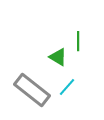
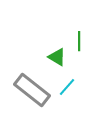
green line: moved 1 px right
green triangle: moved 1 px left
